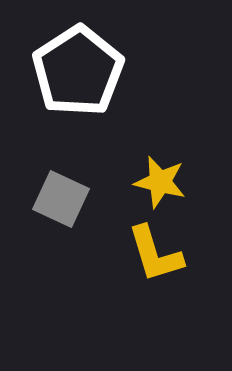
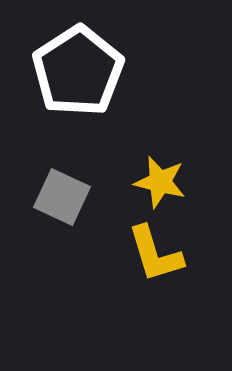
gray square: moved 1 px right, 2 px up
